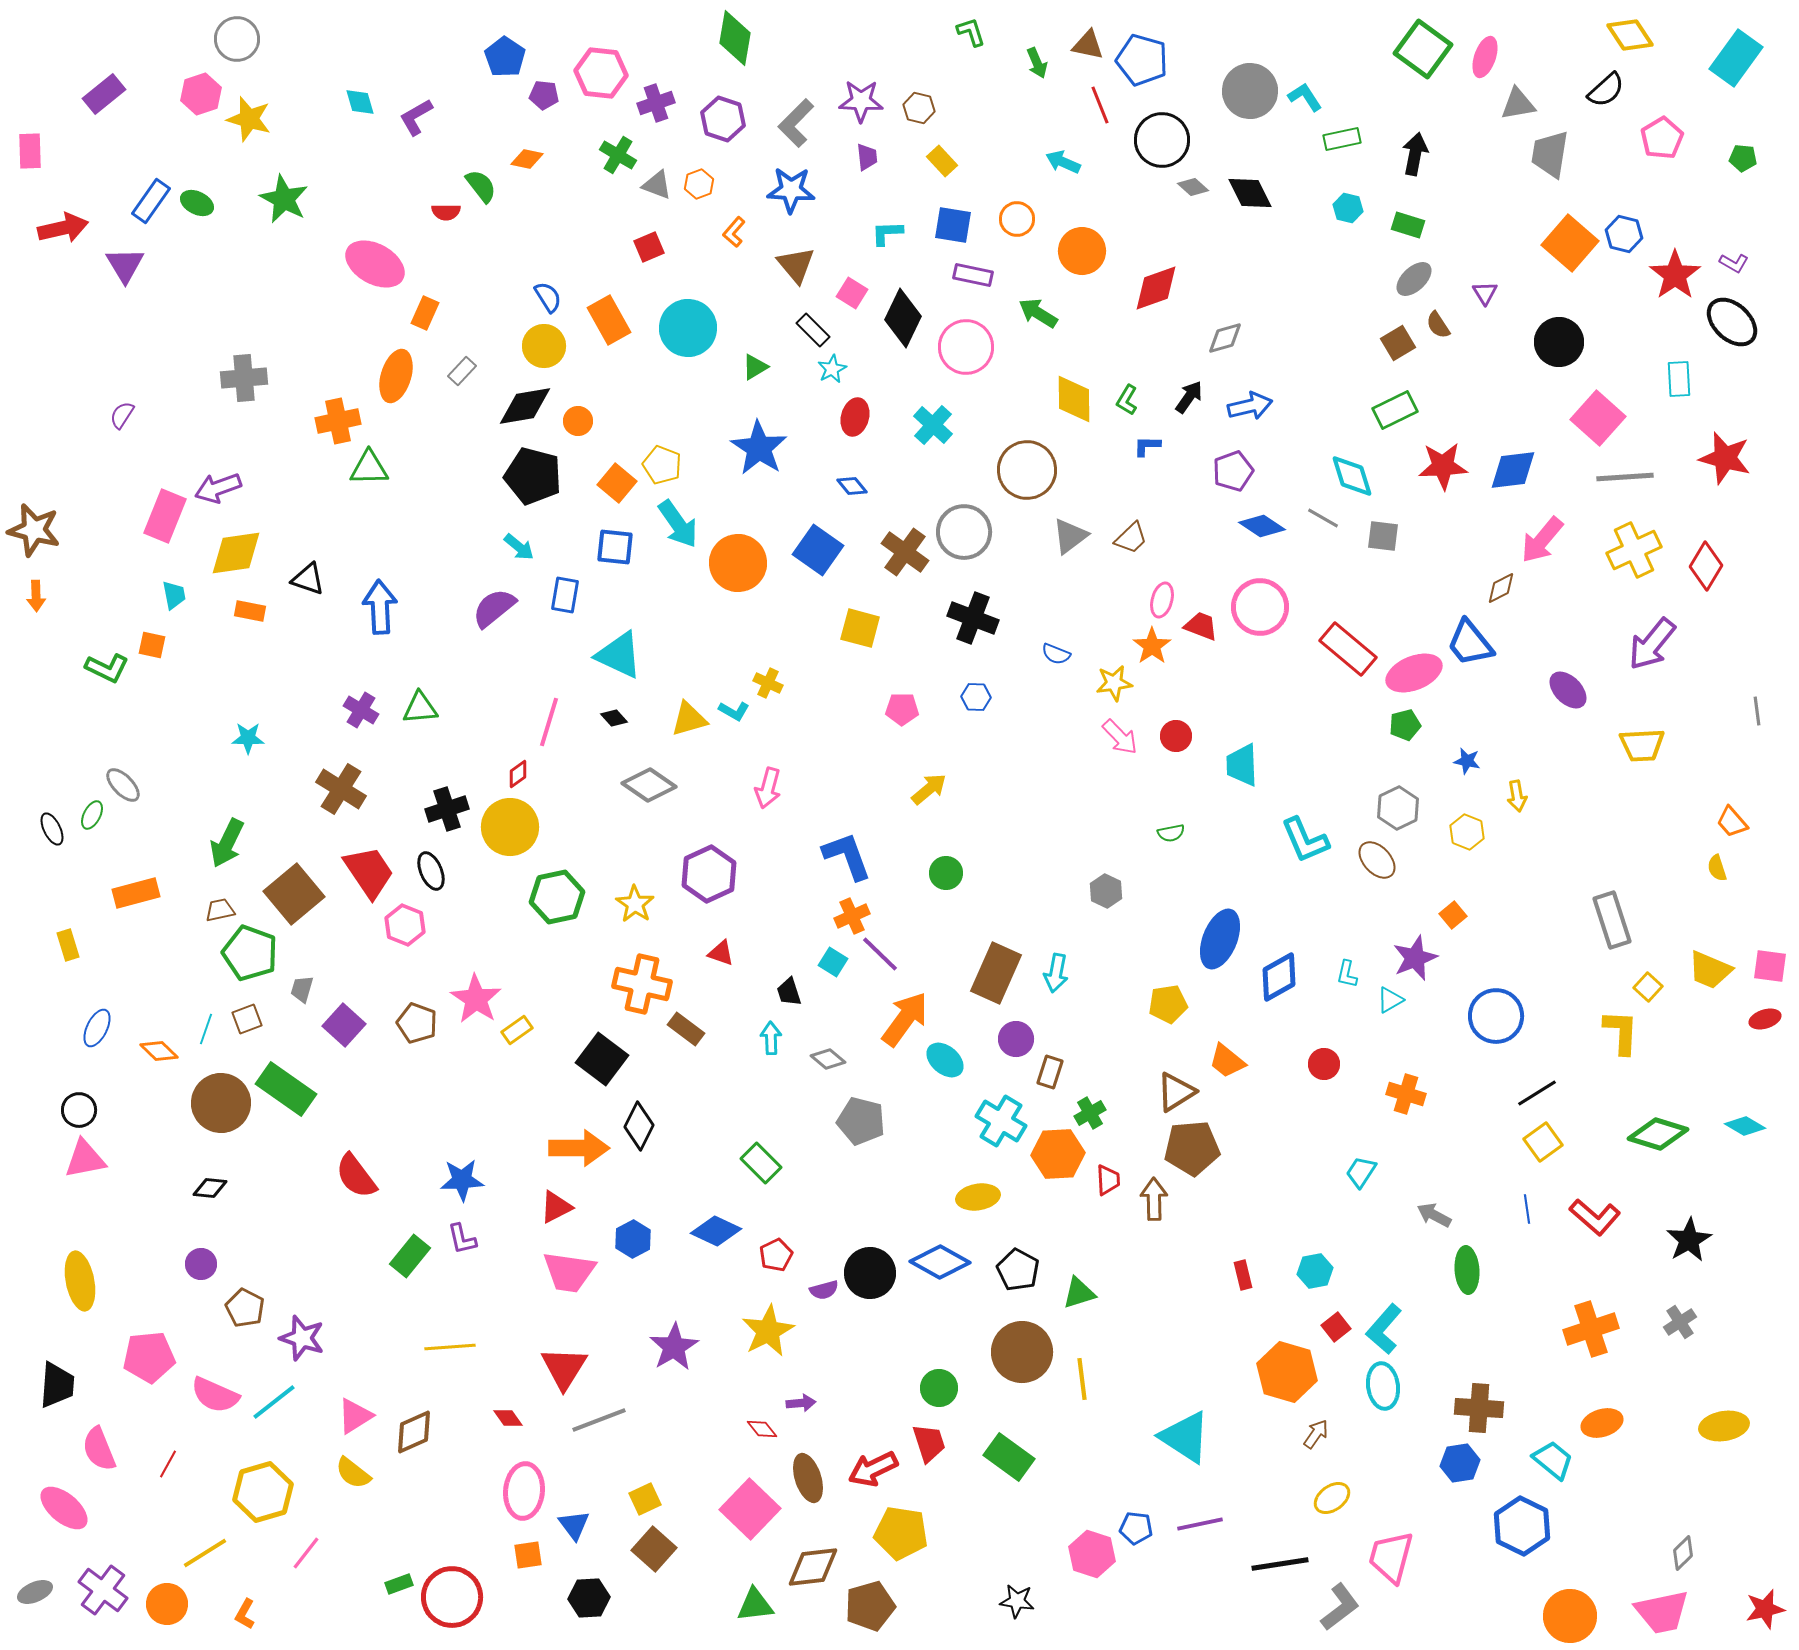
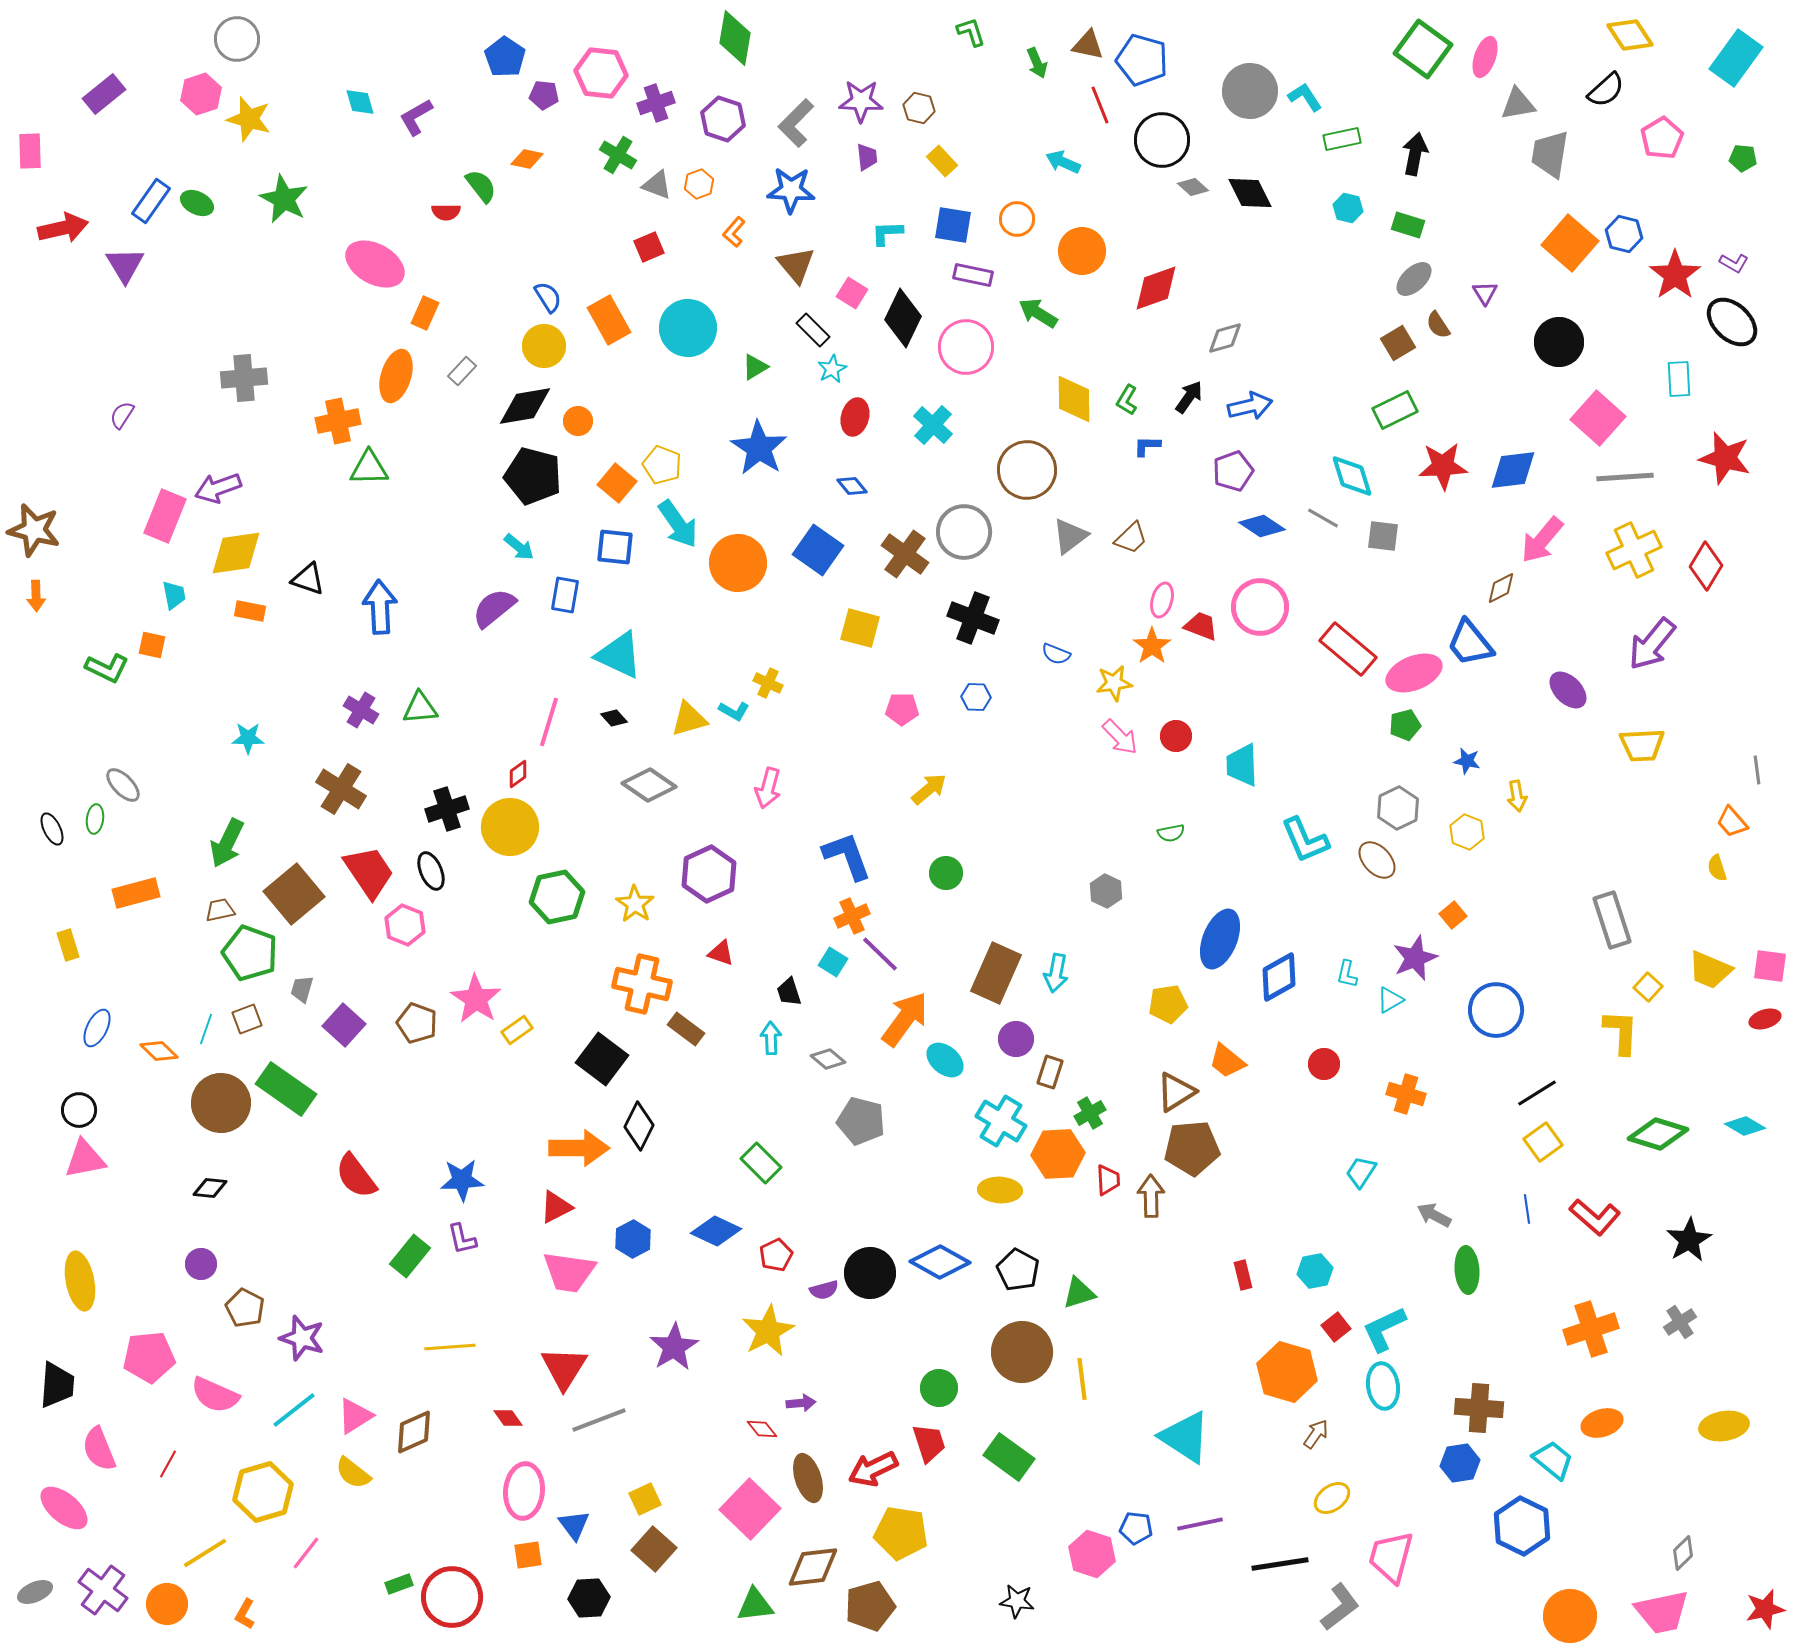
brown cross at (905, 552): moved 2 px down
gray line at (1757, 711): moved 59 px down
green ellipse at (92, 815): moved 3 px right, 4 px down; rotated 20 degrees counterclockwise
blue circle at (1496, 1016): moved 6 px up
yellow ellipse at (978, 1197): moved 22 px right, 7 px up; rotated 12 degrees clockwise
brown arrow at (1154, 1199): moved 3 px left, 3 px up
cyan L-shape at (1384, 1329): rotated 24 degrees clockwise
cyan line at (274, 1402): moved 20 px right, 8 px down
